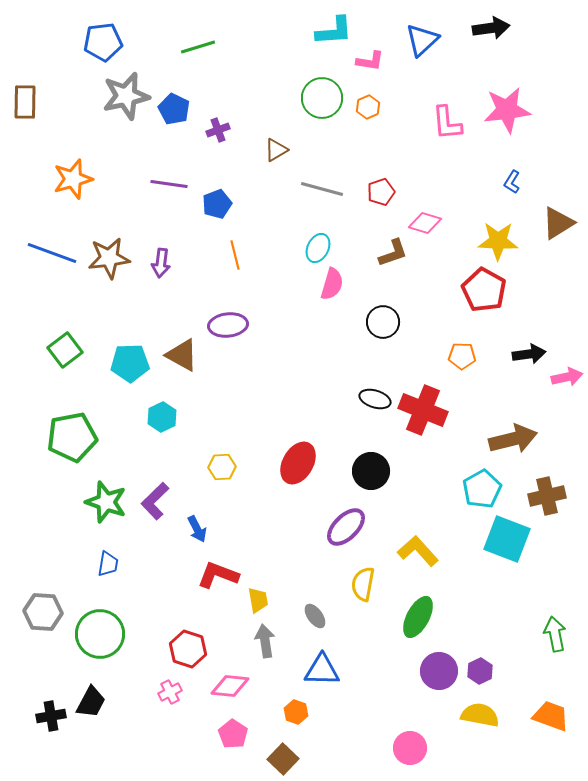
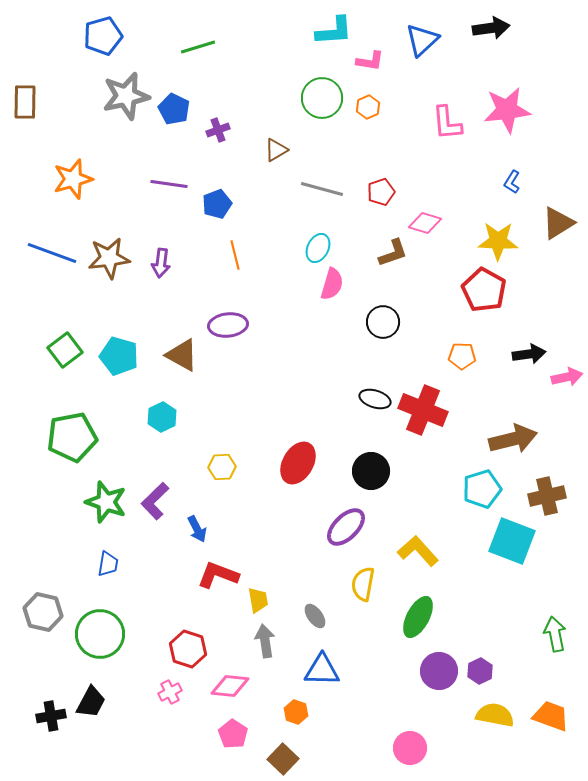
blue pentagon at (103, 42): moved 6 px up; rotated 9 degrees counterclockwise
cyan pentagon at (130, 363): moved 11 px left, 7 px up; rotated 18 degrees clockwise
cyan pentagon at (482, 489): rotated 12 degrees clockwise
cyan square at (507, 539): moved 5 px right, 2 px down
gray hexagon at (43, 612): rotated 9 degrees clockwise
yellow semicircle at (480, 715): moved 15 px right
